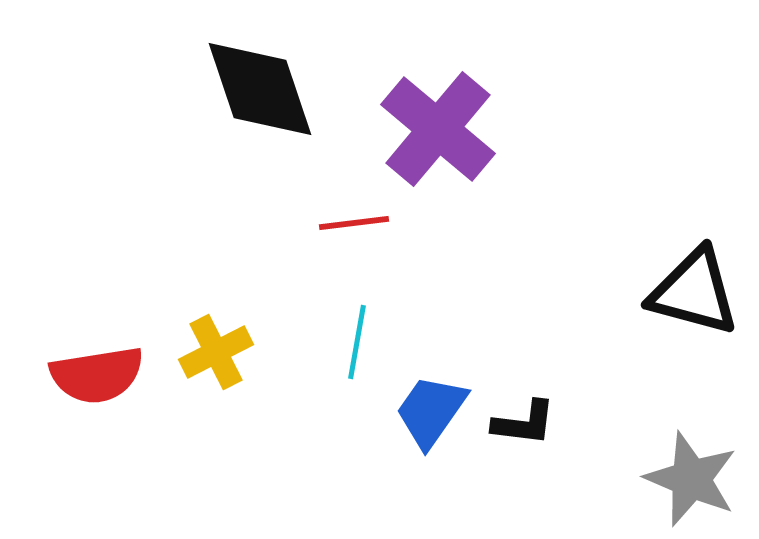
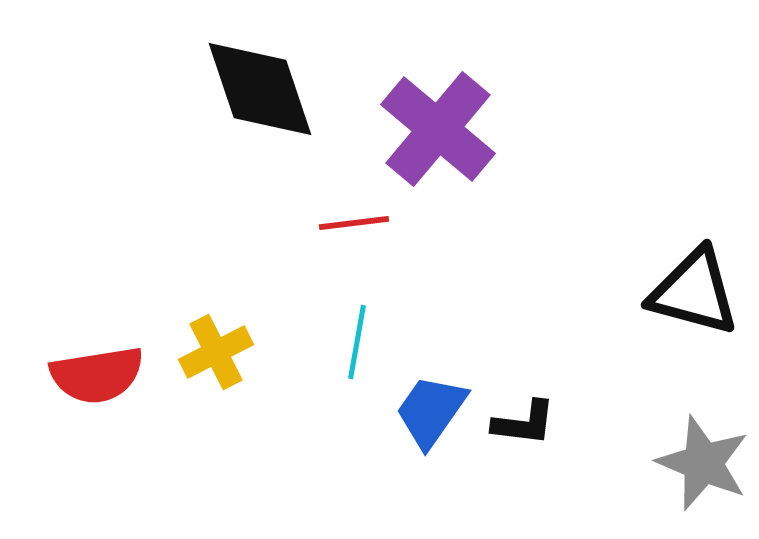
gray star: moved 12 px right, 16 px up
